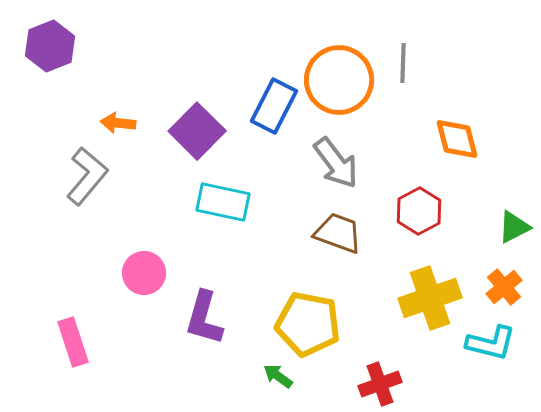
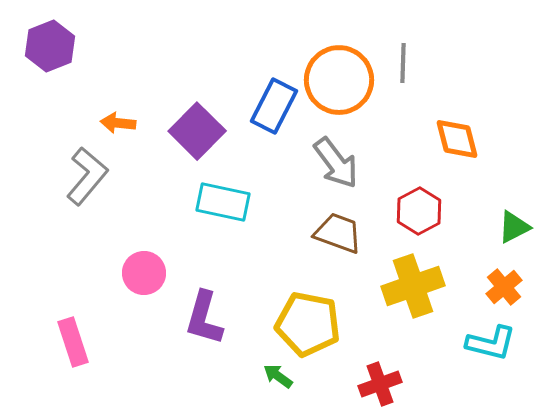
yellow cross: moved 17 px left, 12 px up
